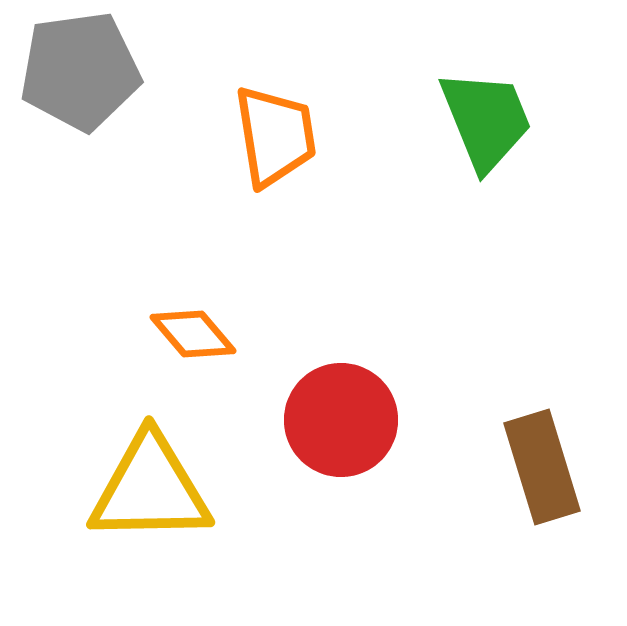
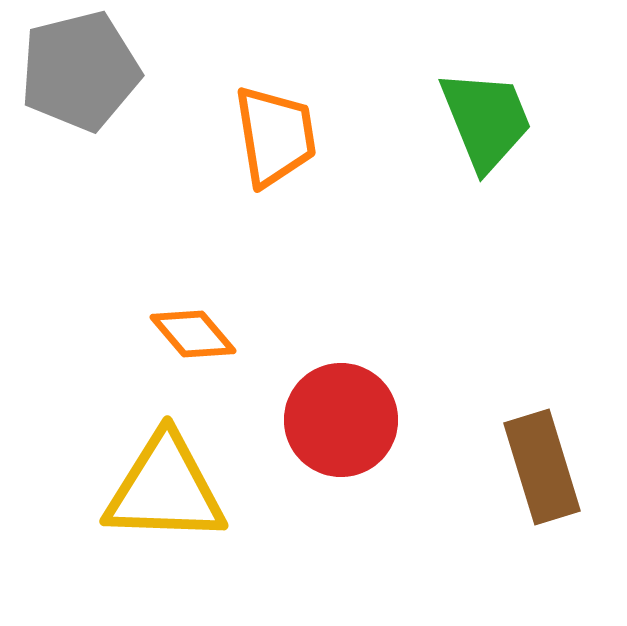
gray pentagon: rotated 6 degrees counterclockwise
yellow triangle: moved 15 px right; rotated 3 degrees clockwise
